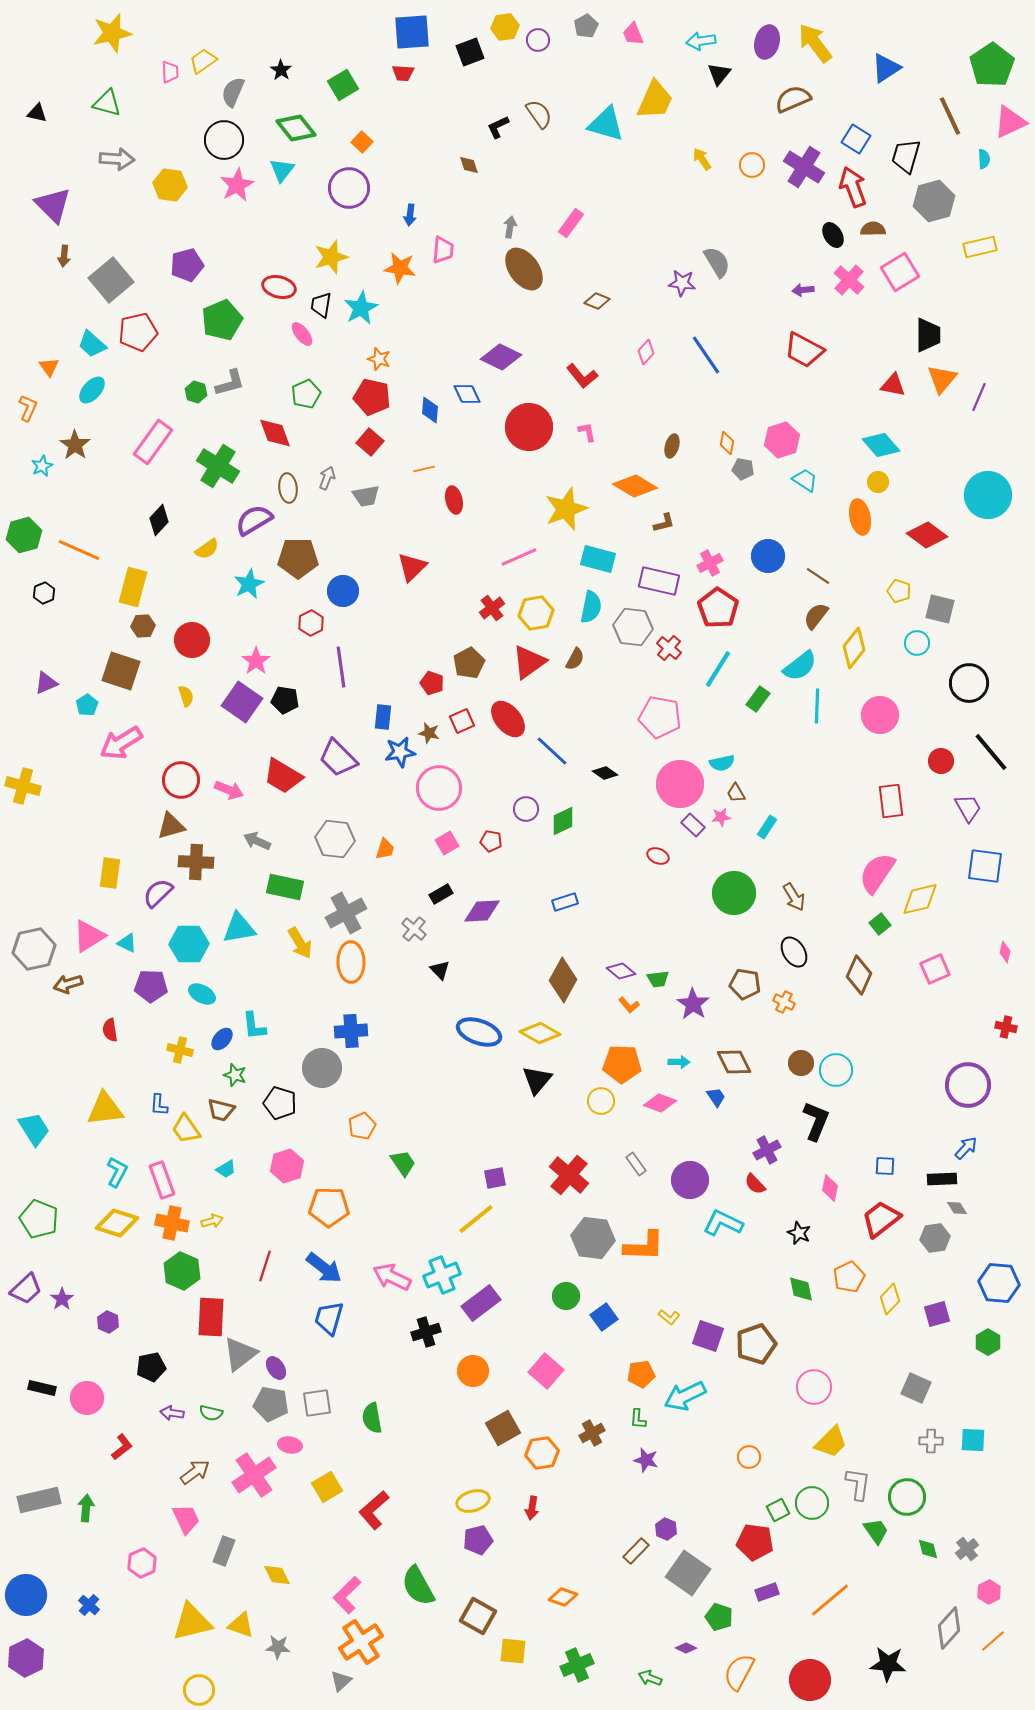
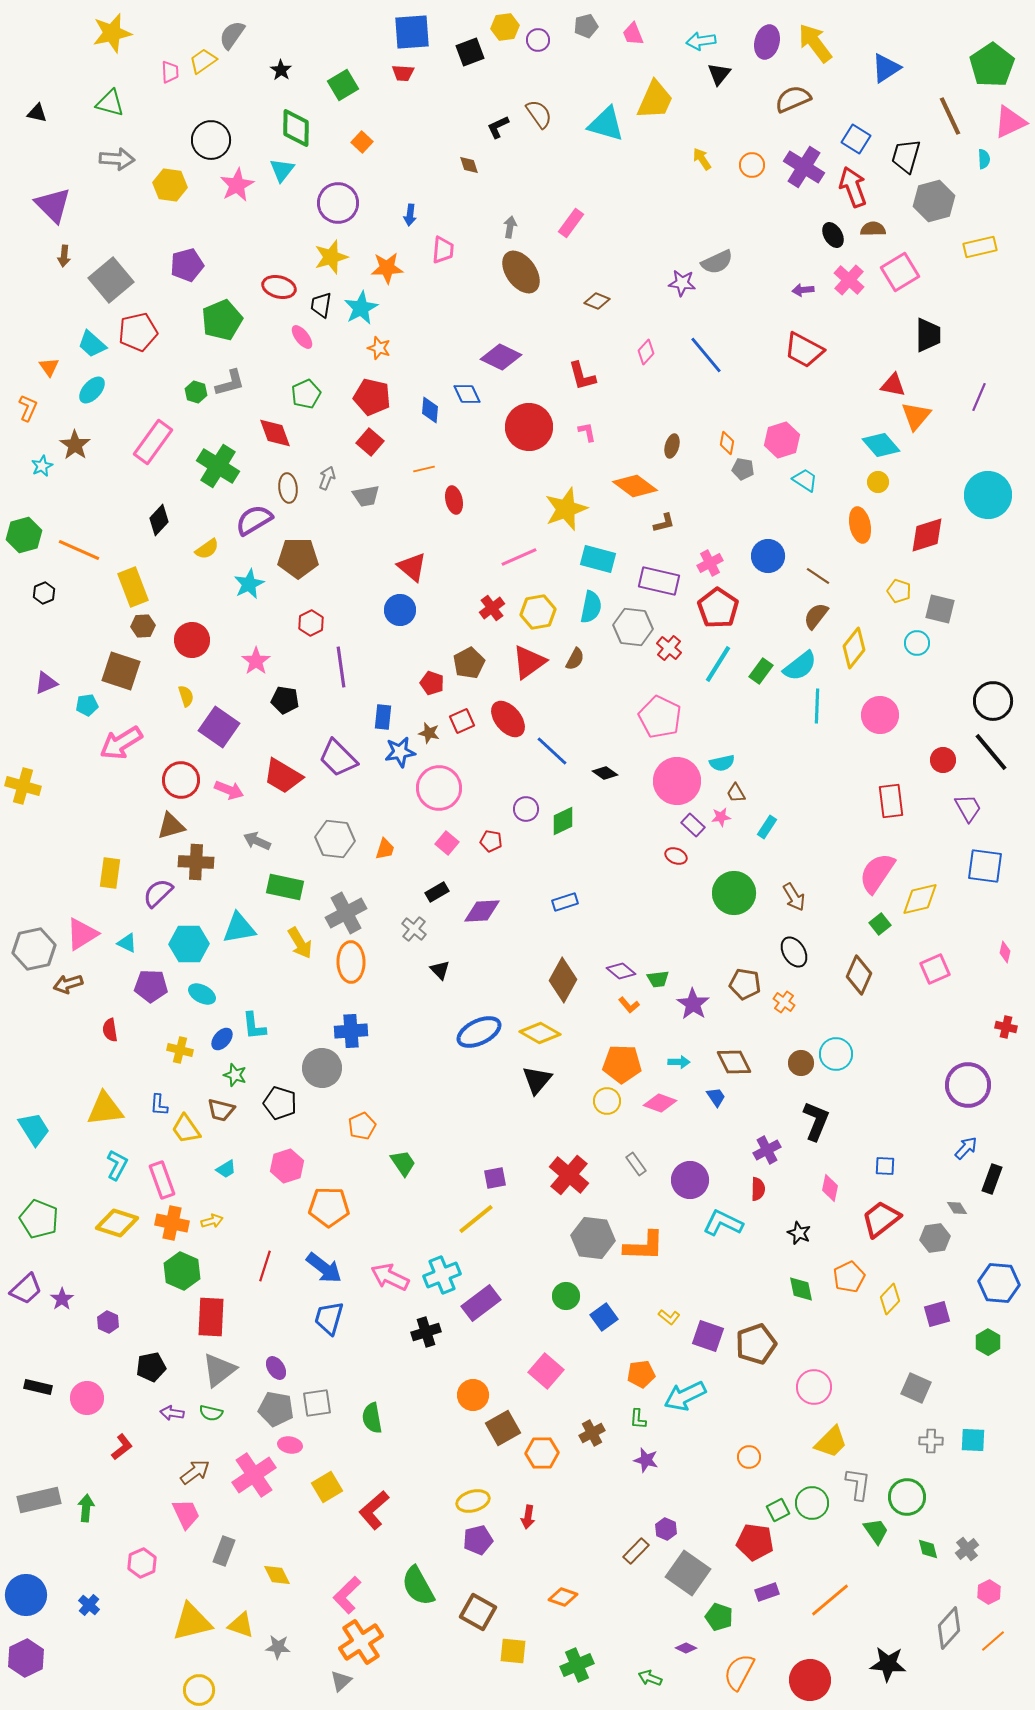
gray pentagon at (586, 26): rotated 15 degrees clockwise
gray semicircle at (233, 92): moved 1 px left, 57 px up; rotated 12 degrees clockwise
green triangle at (107, 103): moved 3 px right
green diamond at (296, 128): rotated 39 degrees clockwise
black circle at (224, 140): moved 13 px left
purple circle at (349, 188): moved 11 px left, 15 px down
gray semicircle at (717, 262): rotated 96 degrees clockwise
orange star at (400, 268): moved 13 px left; rotated 12 degrees counterclockwise
brown ellipse at (524, 269): moved 3 px left, 3 px down
pink ellipse at (302, 334): moved 3 px down
blue line at (706, 355): rotated 6 degrees counterclockwise
orange star at (379, 359): moved 11 px up
red L-shape at (582, 376): rotated 24 degrees clockwise
orange triangle at (942, 379): moved 26 px left, 37 px down
orange diamond at (635, 486): rotated 6 degrees clockwise
orange ellipse at (860, 517): moved 8 px down
red diamond at (927, 535): rotated 54 degrees counterclockwise
red triangle at (412, 567): rotated 36 degrees counterclockwise
yellow rectangle at (133, 587): rotated 36 degrees counterclockwise
blue circle at (343, 591): moved 57 px right, 19 px down
yellow hexagon at (536, 613): moved 2 px right, 1 px up
cyan line at (718, 669): moved 5 px up
black circle at (969, 683): moved 24 px right, 18 px down
green rectangle at (758, 699): moved 3 px right, 28 px up
purple square at (242, 702): moved 23 px left, 25 px down
cyan pentagon at (87, 705): rotated 25 degrees clockwise
pink pentagon at (660, 717): rotated 15 degrees clockwise
red circle at (941, 761): moved 2 px right, 1 px up
pink circle at (680, 784): moved 3 px left, 3 px up
pink square at (447, 843): rotated 20 degrees counterclockwise
red ellipse at (658, 856): moved 18 px right
black rectangle at (441, 894): moved 4 px left, 2 px up
pink triangle at (89, 936): moved 7 px left, 2 px up
orange cross at (784, 1002): rotated 10 degrees clockwise
blue ellipse at (479, 1032): rotated 45 degrees counterclockwise
cyan circle at (836, 1070): moved 16 px up
yellow circle at (601, 1101): moved 6 px right
cyan L-shape at (117, 1172): moved 7 px up
black rectangle at (942, 1179): moved 50 px right; rotated 68 degrees counterclockwise
red semicircle at (755, 1184): moved 3 px right, 5 px down; rotated 135 degrees counterclockwise
pink arrow at (392, 1277): moved 2 px left
gray triangle at (240, 1354): moved 21 px left, 16 px down
orange circle at (473, 1371): moved 24 px down
black rectangle at (42, 1388): moved 4 px left, 1 px up
gray pentagon at (271, 1404): moved 5 px right, 5 px down
orange hexagon at (542, 1453): rotated 8 degrees clockwise
red arrow at (532, 1508): moved 4 px left, 9 px down
pink trapezoid at (186, 1519): moved 5 px up
brown square at (478, 1616): moved 4 px up
